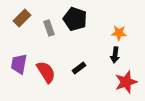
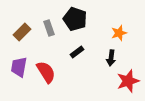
brown rectangle: moved 14 px down
orange star: rotated 21 degrees counterclockwise
black arrow: moved 4 px left, 3 px down
purple trapezoid: moved 3 px down
black rectangle: moved 2 px left, 16 px up
red star: moved 2 px right, 1 px up
